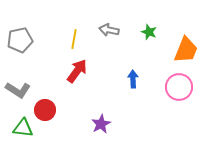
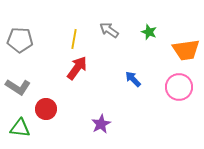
gray arrow: rotated 24 degrees clockwise
gray pentagon: rotated 15 degrees clockwise
orange trapezoid: rotated 60 degrees clockwise
red arrow: moved 3 px up
blue arrow: rotated 42 degrees counterclockwise
gray L-shape: moved 3 px up
red circle: moved 1 px right, 1 px up
green triangle: moved 3 px left
